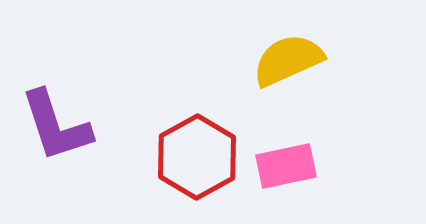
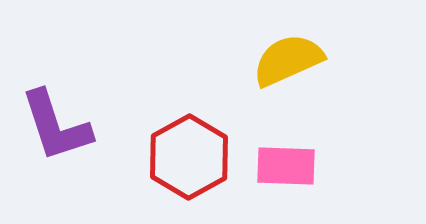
red hexagon: moved 8 px left
pink rectangle: rotated 14 degrees clockwise
